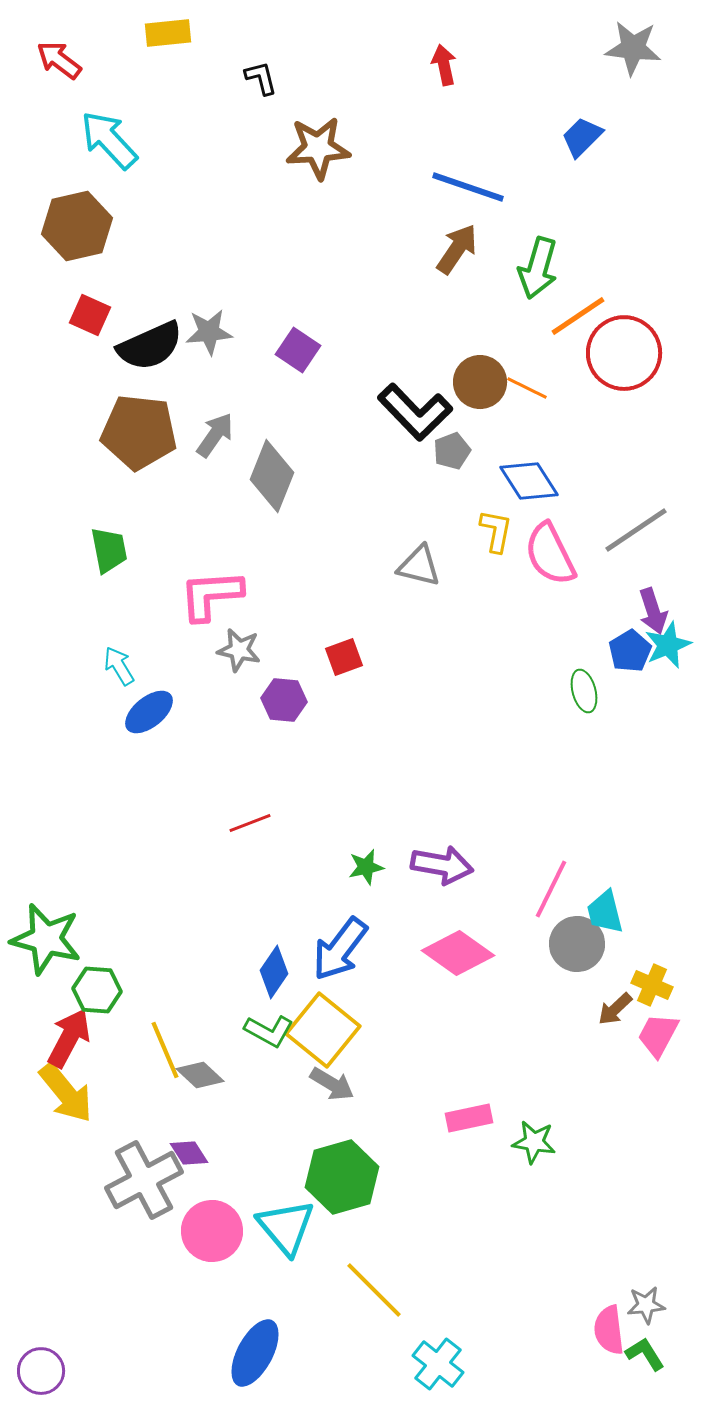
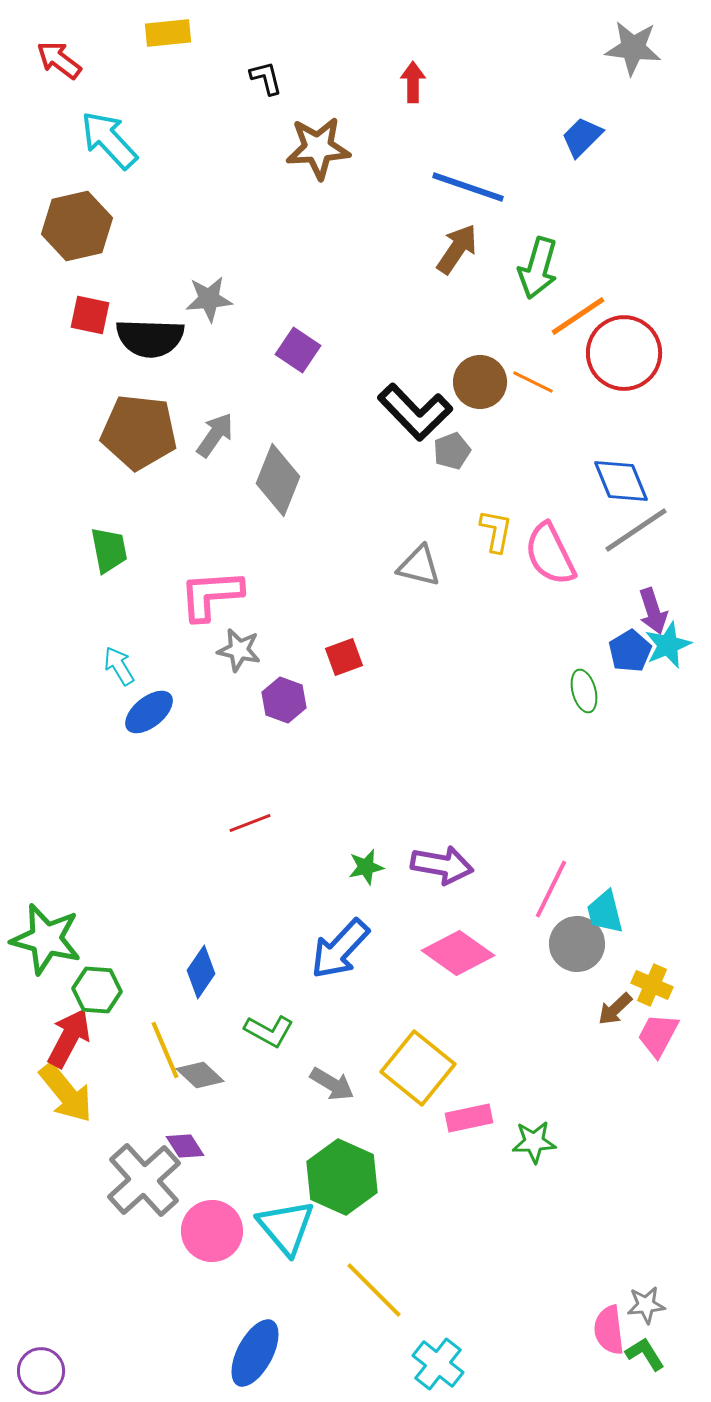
red arrow at (444, 65): moved 31 px left, 17 px down; rotated 12 degrees clockwise
black L-shape at (261, 78): moved 5 px right
red square at (90, 315): rotated 12 degrees counterclockwise
gray star at (209, 332): moved 33 px up
black semicircle at (150, 346): moved 8 px up; rotated 26 degrees clockwise
orange line at (527, 388): moved 6 px right, 6 px up
gray diamond at (272, 476): moved 6 px right, 4 px down
blue diamond at (529, 481): moved 92 px right; rotated 10 degrees clockwise
purple hexagon at (284, 700): rotated 15 degrees clockwise
blue arrow at (340, 949): rotated 6 degrees clockwise
blue diamond at (274, 972): moved 73 px left
yellow square at (323, 1030): moved 95 px right, 38 px down
green star at (534, 1142): rotated 12 degrees counterclockwise
purple diamond at (189, 1153): moved 4 px left, 7 px up
green hexagon at (342, 1177): rotated 20 degrees counterclockwise
gray cross at (144, 1180): rotated 14 degrees counterclockwise
